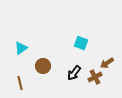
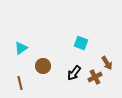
brown arrow: rotated 88 degrees counterclockwise
